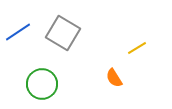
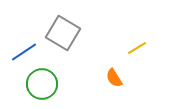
blue line: moved 6 px right, 20 px down
